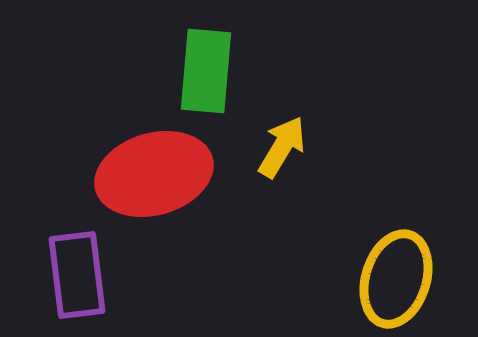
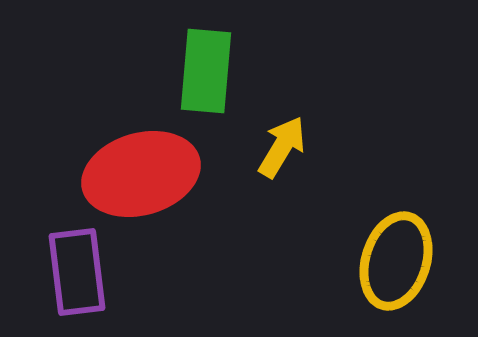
red ellipse: moved 13 px left
purple rectangle: moved 3 px up
yellow ellipse: moved 18 px up
